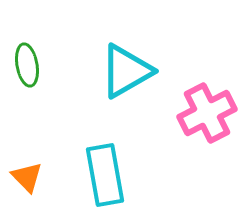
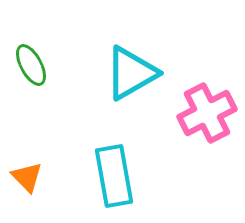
green ellipse: moved 4 px right; rotated 18 degrees counterclockwise
cyan triangle: moved 5 px right, 2 px down
cyan rectangle: moved 9 px right, 1 px down
